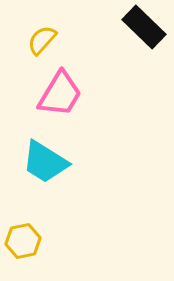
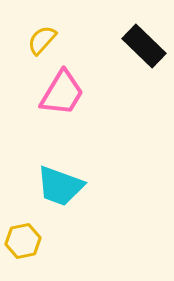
black rectangle: moved 19 px down
pink trapezoid: moved 2 px right, 1 px up
cyan trapezoid: moved 15 px right, 24 px down; rotated 12 degrees counterclockwise
